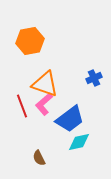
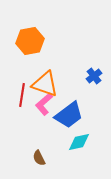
blue cross: moved 2 px up; rotated 14 degrees counterclockwise
red line: moved 11 px up; rotated 30 degrees clockwise
blue trapezoid: moved 1 px left, 4 px up
